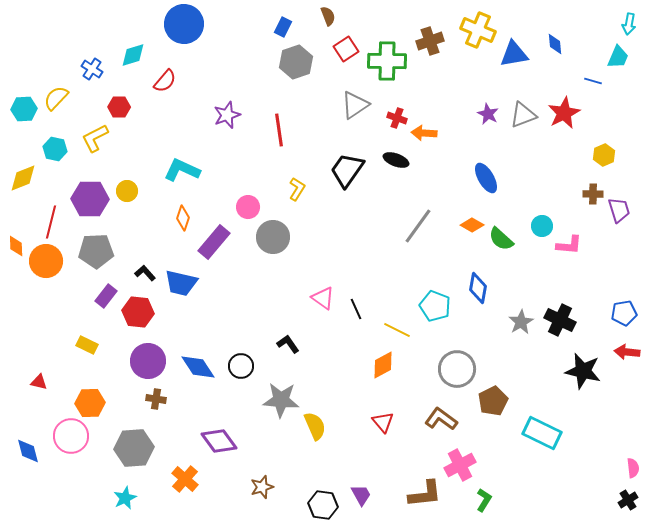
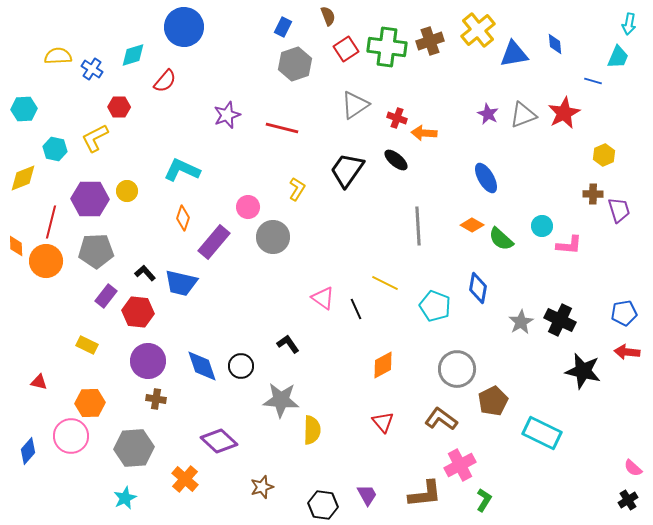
blue circle at (184, 24): moved 3 px down
yellow cross at (478, 30): rotated 28 degrees clockwise
green cross at (387, 61): moved 14 px up; rotated 6 degrees clockwise
gray hexagon at (296, 62): moved 1 px left, 2 px down
yellow semicircle at (56, 98): moved 2 px right, 42 px up; rotated 44 degrees clockwise
red line at (279, 130): moved 3 px right, 2 px up; rotated 68 degrees counterclockwise
black ellipse at (396, 160): rotated 20 degrees clockwise
gray line at (418, 226): rotated 39 degrees counterclockwise
yellow line at (397, 330): moved 12 px left, 47 px up
blue diamond at (198, 367): moved 4 px right, 1 px up; rotated 15 degrees clockwise
yellow semicircle at (315, 426): moved 3 px left, 4 px down; rotated 24 degrees clockwise
purple diamond at (219, 441): rotated 12 degrees counterclockwise
blue diamond at (28, 451): rotated 56 degrees clockwise
pink semicircle at (633, 468): rotated 138 degrees clockwise
purple trapezoid at (361, 495): moved 6 px right
